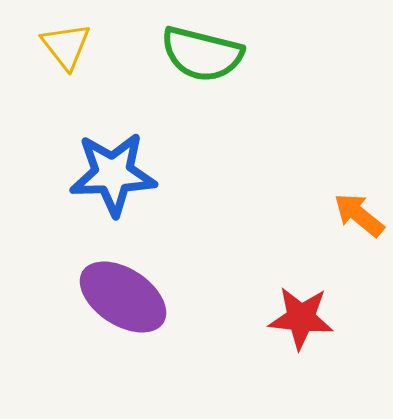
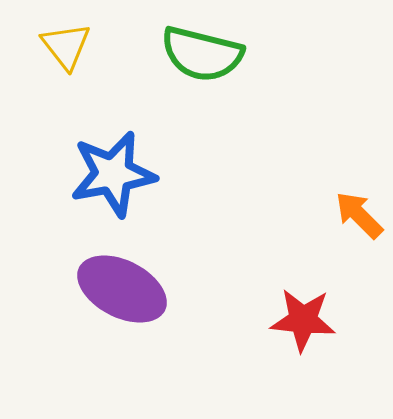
blue star: rotated 8 degrees counterclockwise
orange arrow: rotated 6 degrees clockwise
purple ellipse: moved 1 px left, 8 px up; rotated 6 degrees counterclockwise
red star: moved 2 px right, 2 px down
